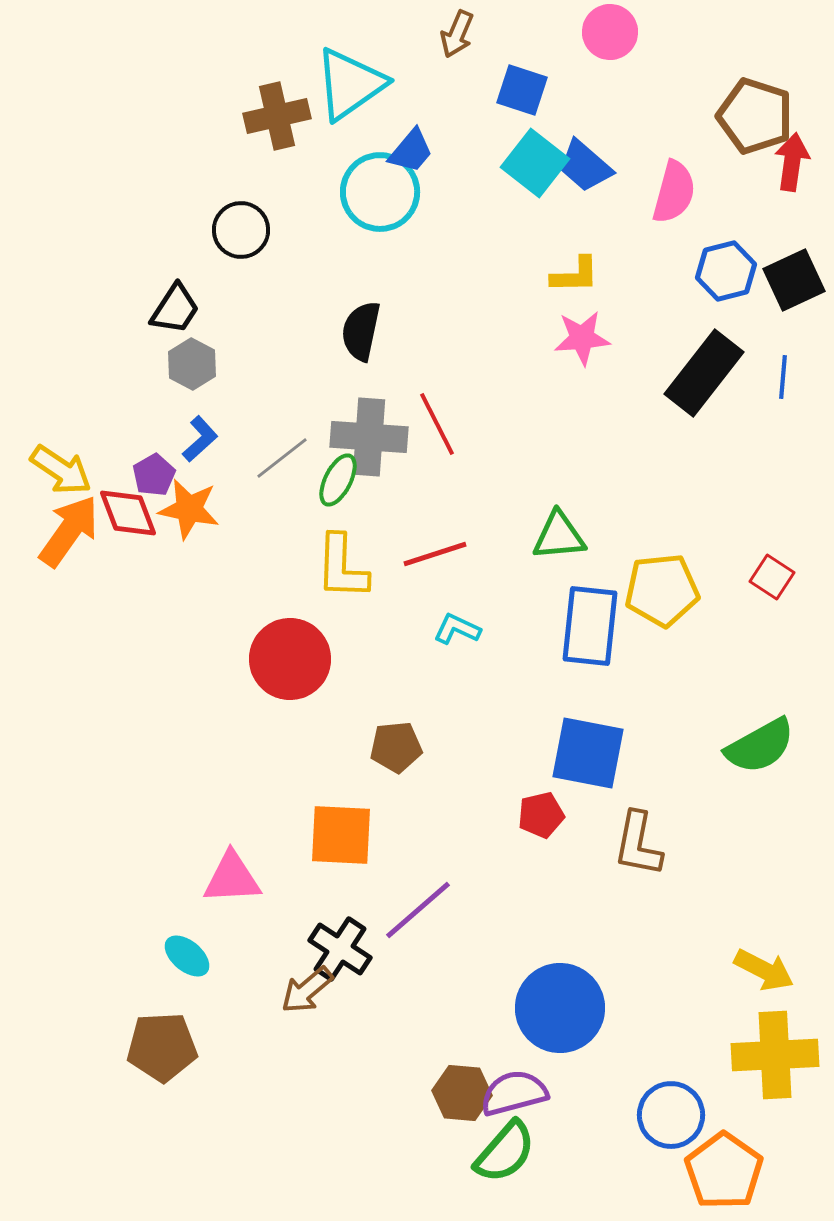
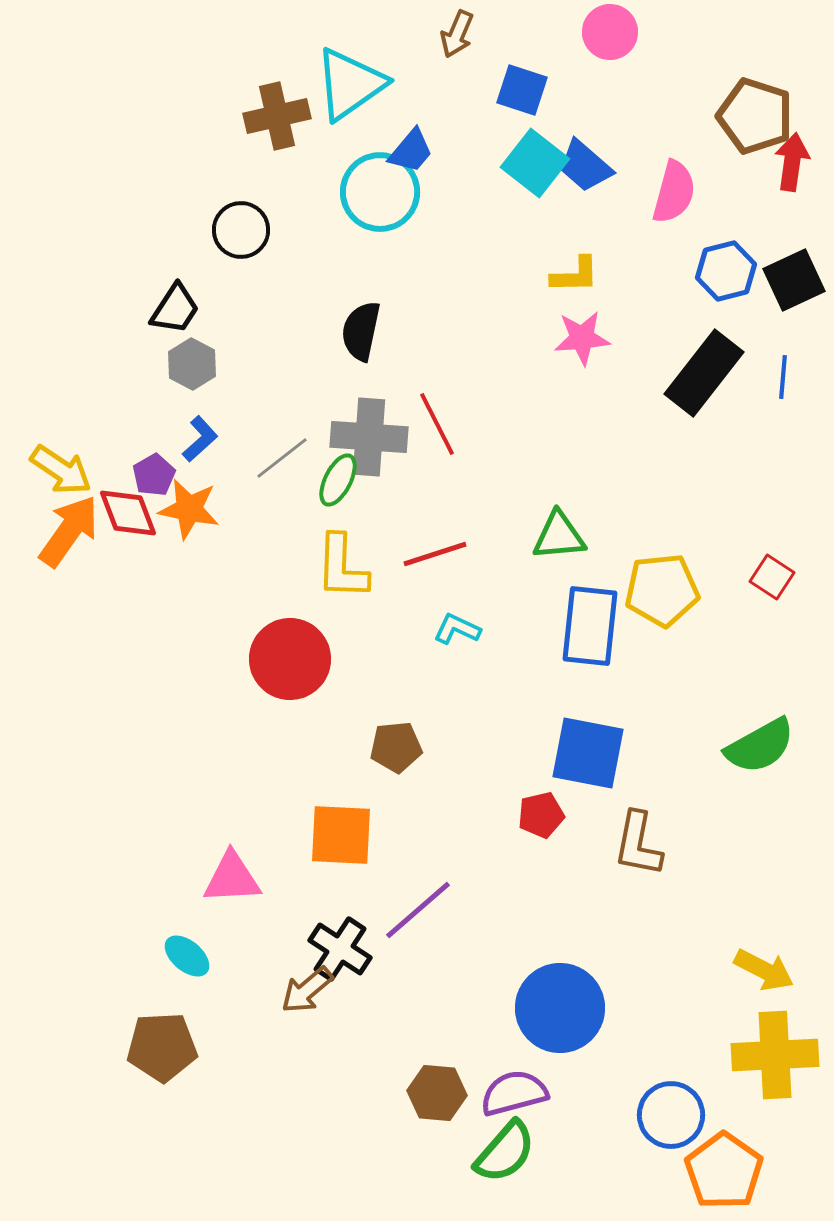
brown hexagon at (462, 1093): moved 25 px left
